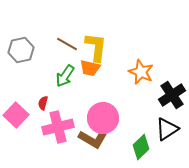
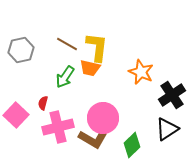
yellow L-shape: moved 1 px right
green arrow: moved 1 px down
green diamond: moved 9 px left, 2 px up
